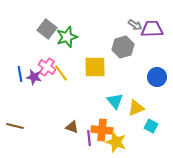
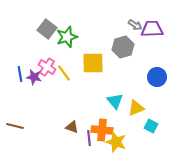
yellow square: moved 2 px left, 4 px up
yellow line: moved 3 px right
